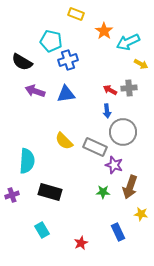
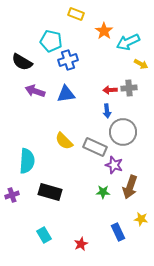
red arrow: rotated 32 degrees counterclockwise
yellow star: moved 5 px down
cyan rectangle: moved 2 px right, 5 px down
red star: moved 1 px down
